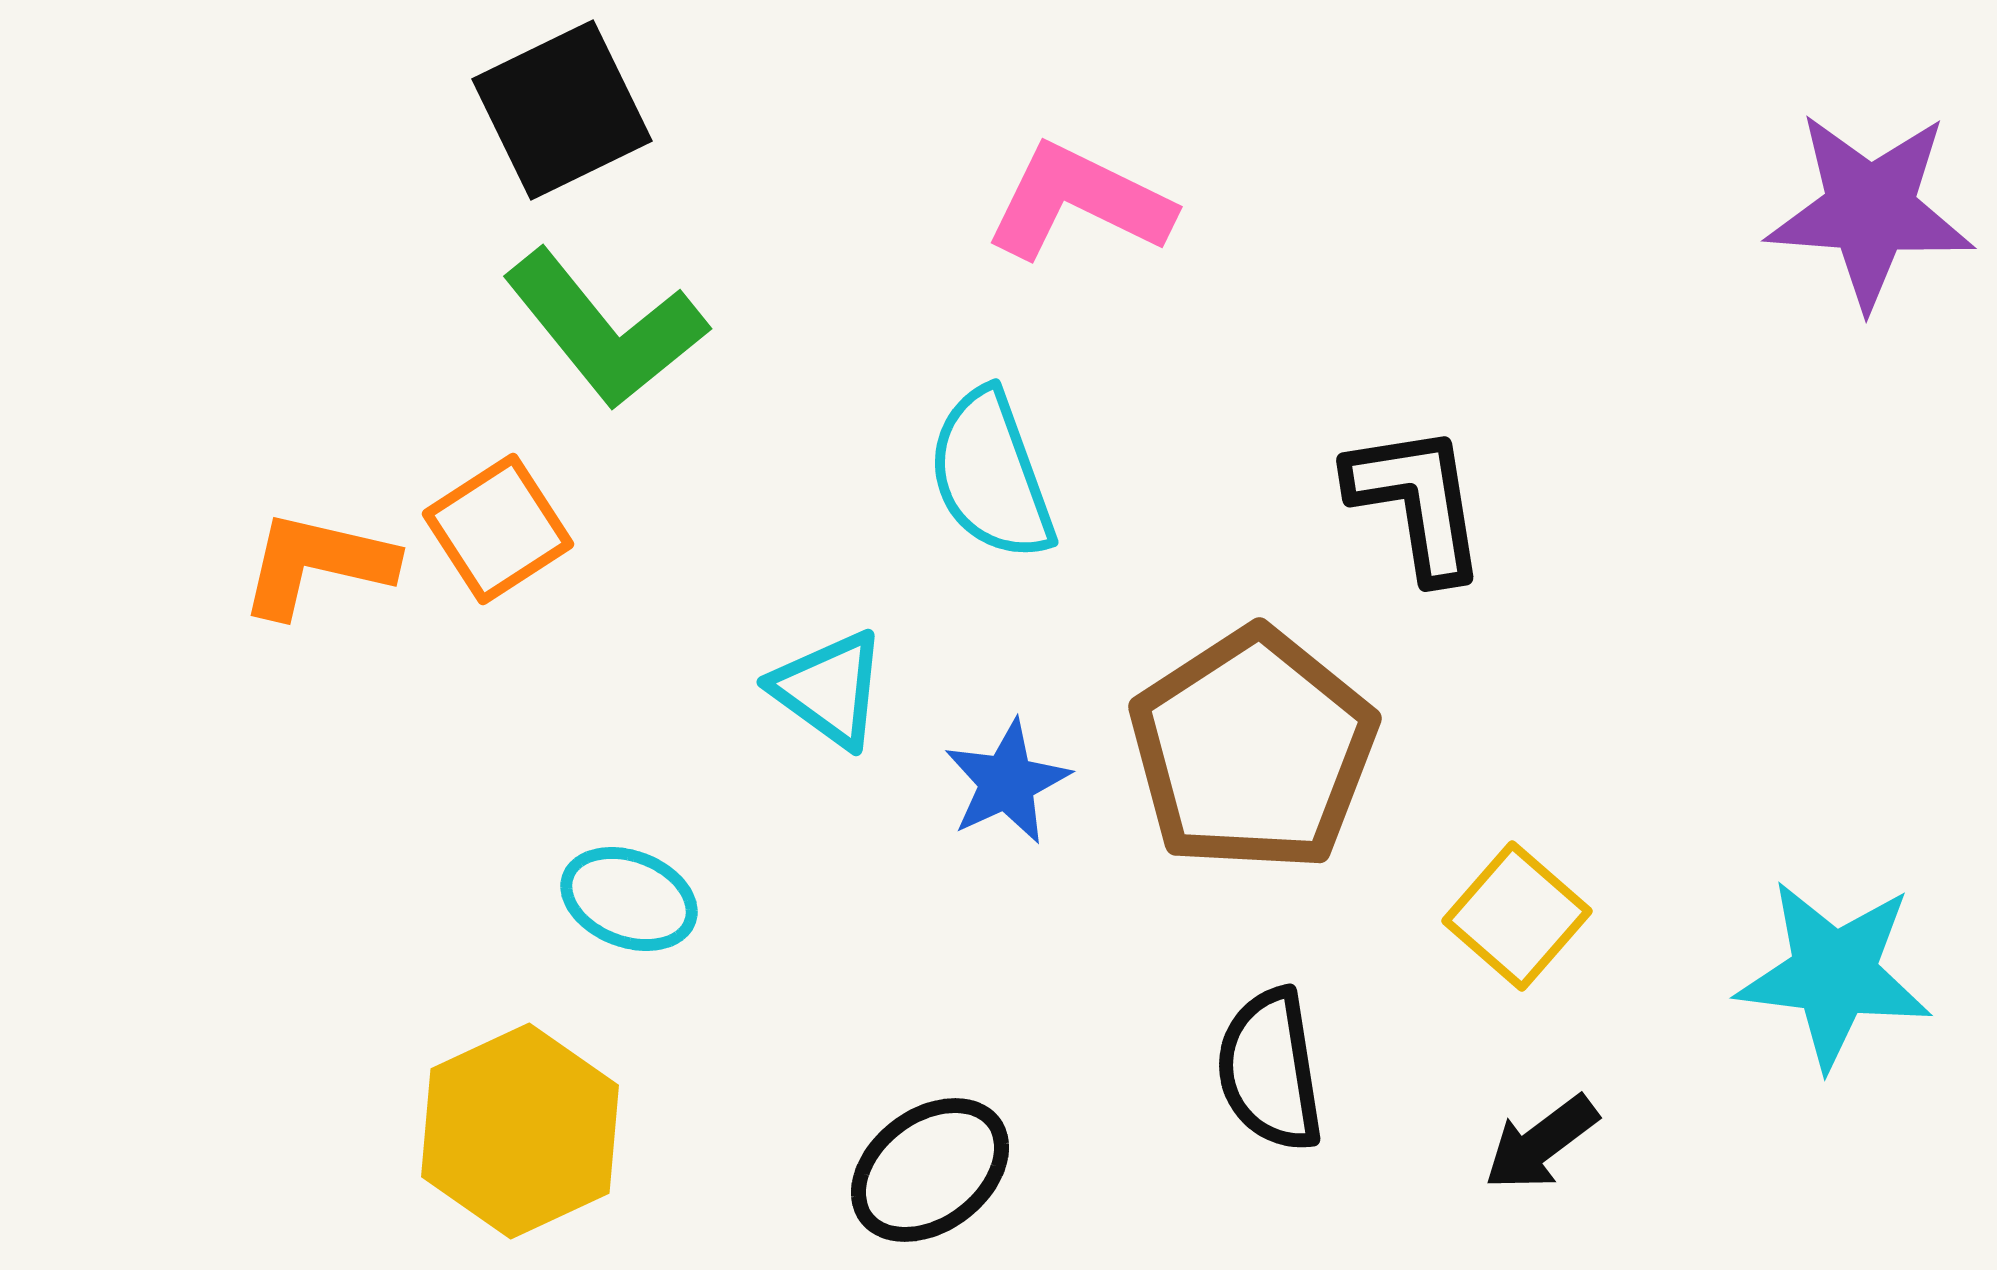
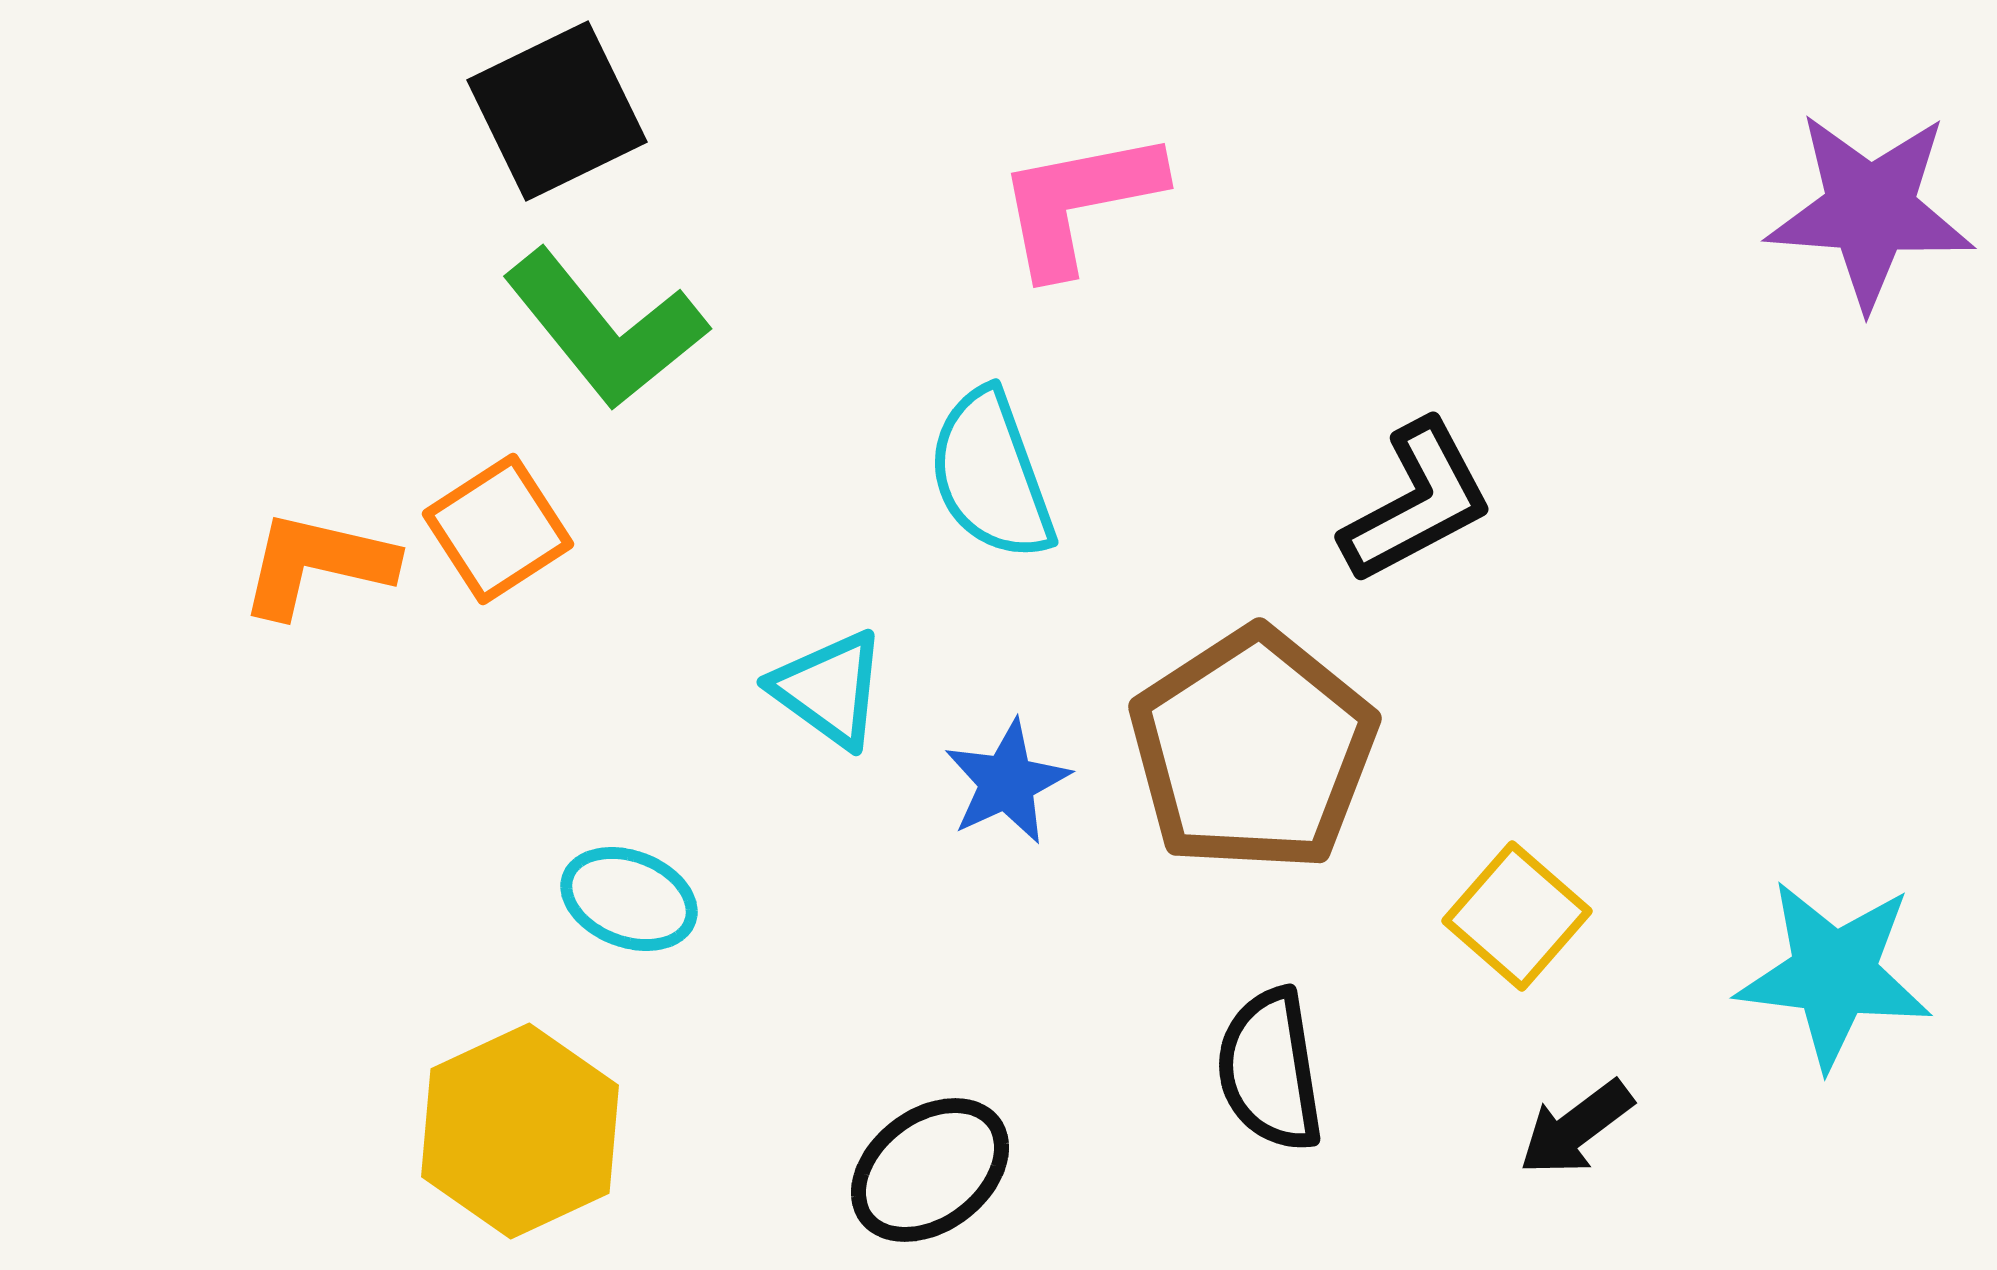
black square: moved 5 px left, 1 px down
pink L-shape: rotated 37 degrees counterclockwise
black L-shape: rotated 71 degrees clockwise
black arrow: moved 35 px right, 15 px up
